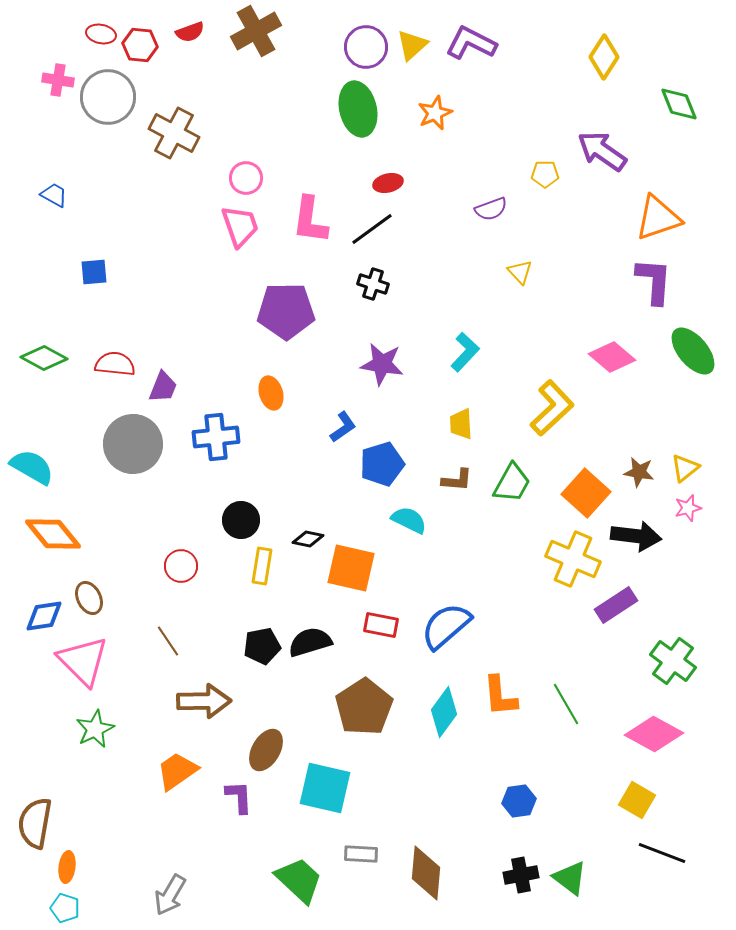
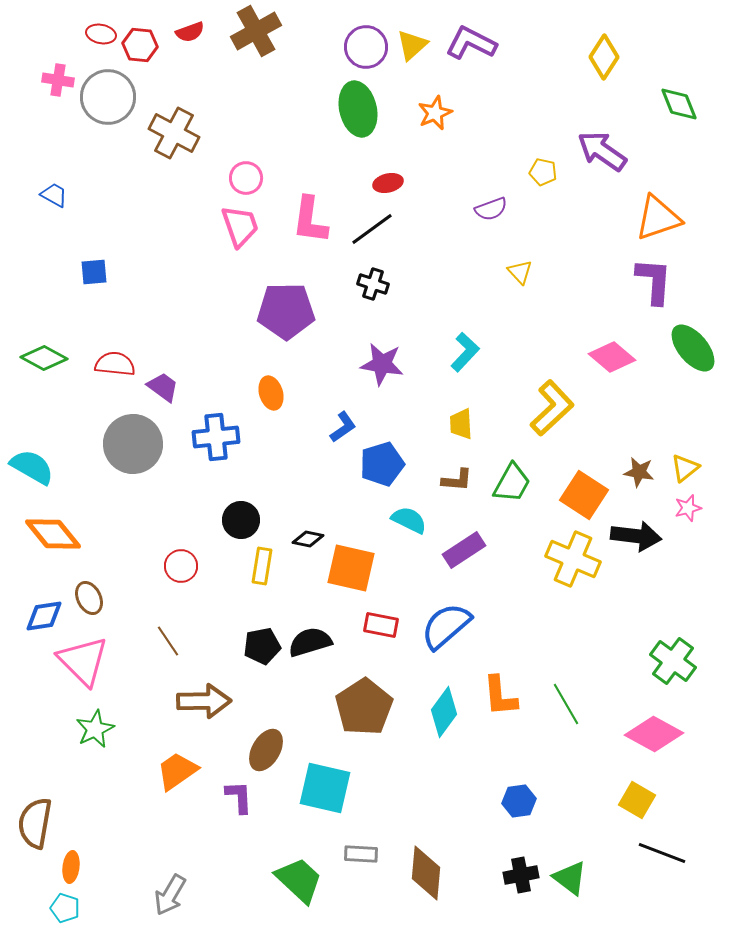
yellow pentagon at (545, 174): moved 2 px left, 2 px up; rotated 12 degrees clockwise
green ellipse at (693, 351): moved 3 px up
purple trapezoid at (163, 387): rotated 76 degrees counterclockwise
orange square at (586, 493): moved 2 px left, 2 px down; rotated 9 degrees counterclockwise
purple rectangle at (616, 605): moved 152 px left, 55 px up
orange ellipse at (67, 867): moved 4 px right
